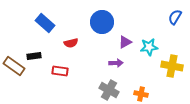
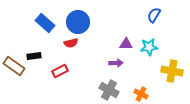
blue semicircle: moved 21 px left, 2 px up
blue circle: moved 24 px left
purple triangle: moved 1 px right, 2 px down; rotated 32 degrees clockwise
yellow cross: moved 5 px down
red rectangle: rotated 35 degrees counterclockwise
orange cross: rotated 16 degrees clockwise
